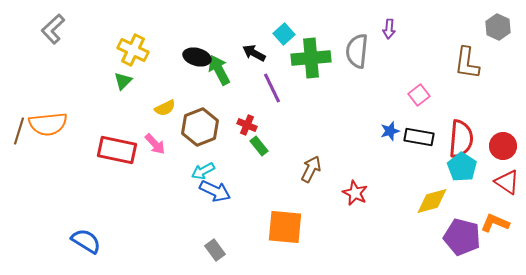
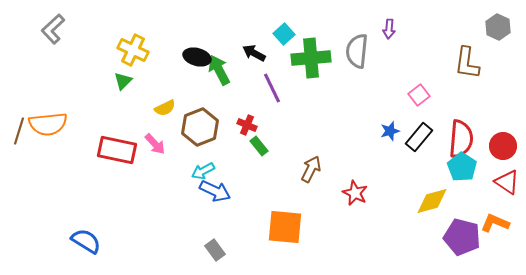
black rectangle: rotated 60 degrees counterclockwise
